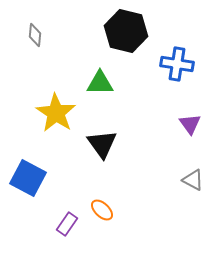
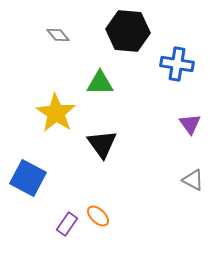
black hexagon: moved 2 px right; rotated 9 degrees counterclockwise
gray diamond: moved 23 px right; rotated 45 degrees counterclockwise
orange ellipse: moved 4 px left, 6 px down
